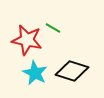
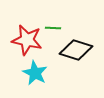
green line: rotated 28 degrees counterclockwise
black diamond: moved 4 px right, 21 px up
